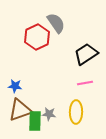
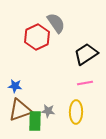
gray star: moved 1 px left, 3 px up
